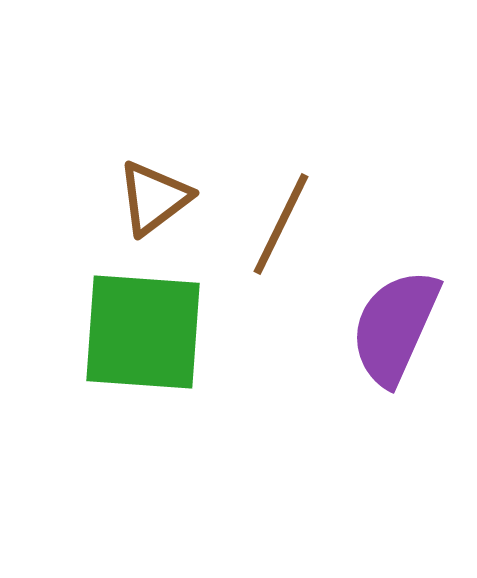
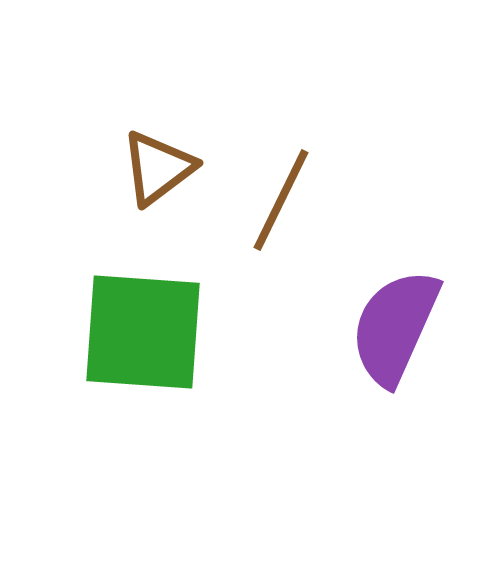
brown triangle: moved 4 px right, 30 px up
brown line: moved 24 px up
